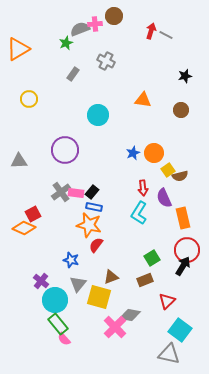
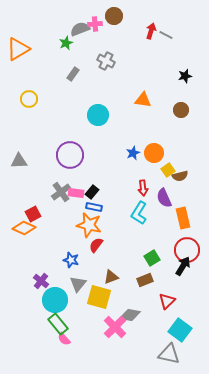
purple circle at (65, 150): moved 5 px right, 5 px down
